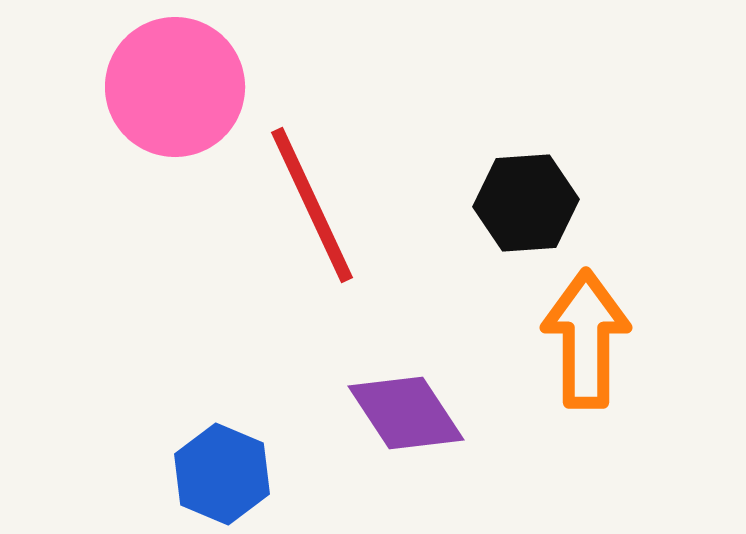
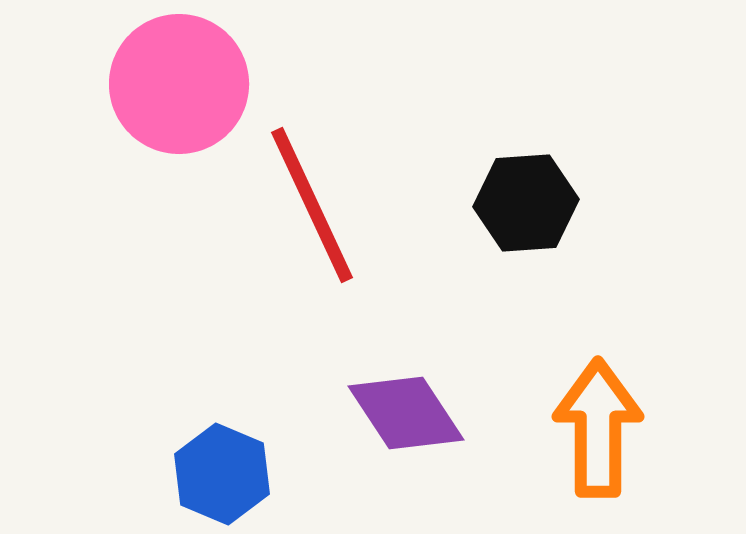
pink circle: moved 4 px right, 3 px up
orange arrow: moved 12 px right, 89 px down
